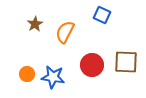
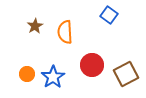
blue square: moved 7 px right; rotated 12 degrees clockwise
brown star: moved 2 px down
orange semicircle: rotated 30 degrees counterclockwise
brown square: moved 12 px down; rotated 30 degrees counterclockwise
blue star: rotated 30 degrees clockwise
